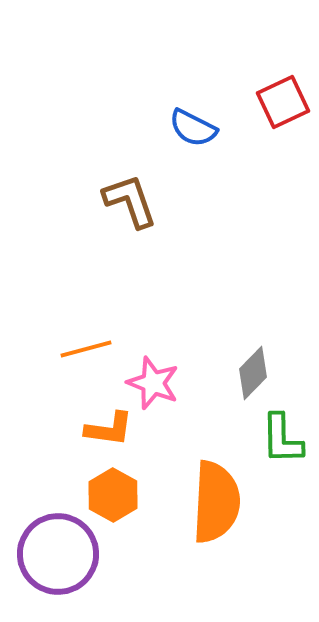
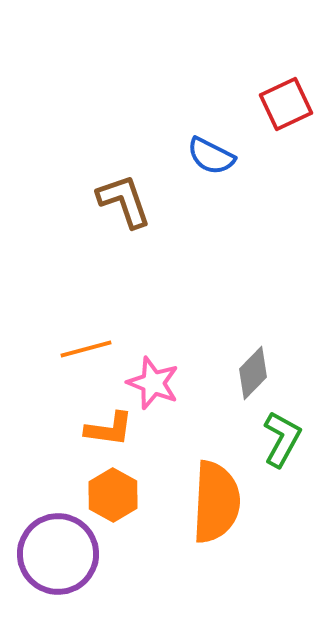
red square: moved 3 px right, 2 px down
blue semicircle: moved 18 px right, 28 px down
brown L-shape: moved 6 px left
green L-shape: rotated 150 degrees counterclockwise
